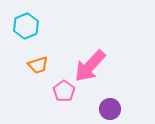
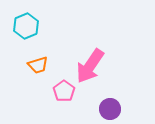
pink arrow: rotated 9 degrees counterclockwise
